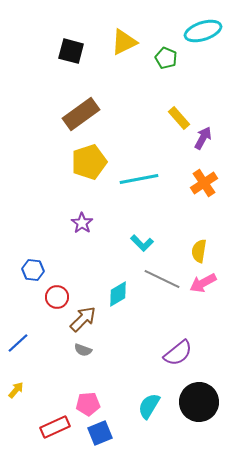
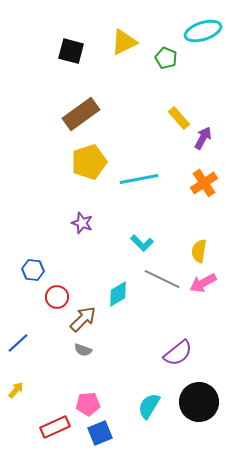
purple star: rotated 15 degrees counterclockwise
